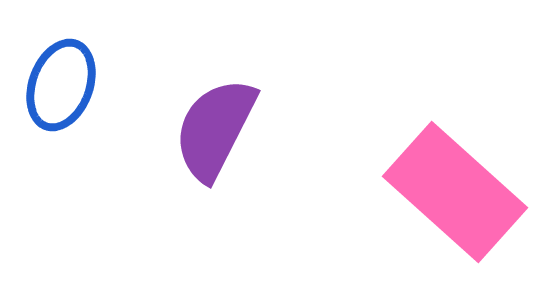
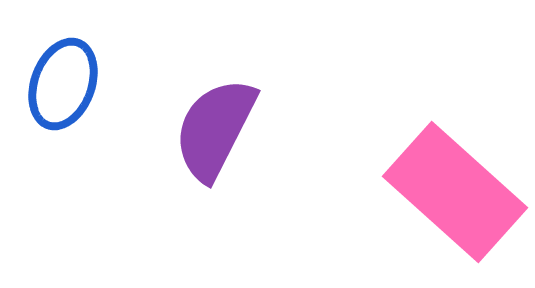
blue ellipse: moved 2 px right, 1 px up
